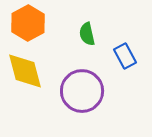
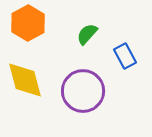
green semicircle: rotated 55 degrees clockwise
yellow diamond: moved 9 px down
purple circle: moved 1 px right
